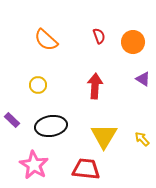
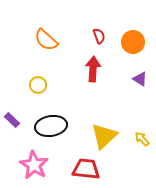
purple triangle: moved 3 px left
red arrow: moved 2 px left, 17 px up
yellow triangle: rotated 16 degrees clockwise
